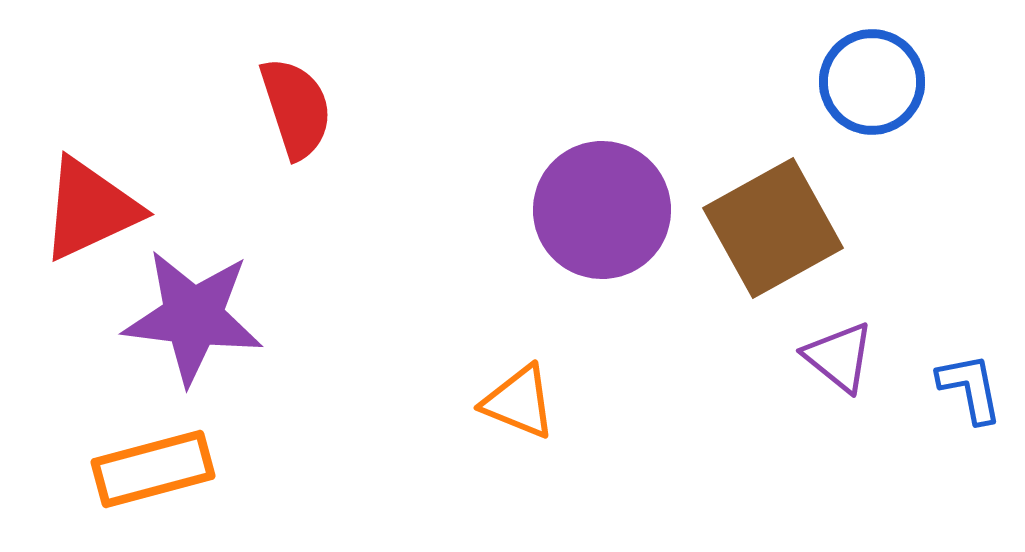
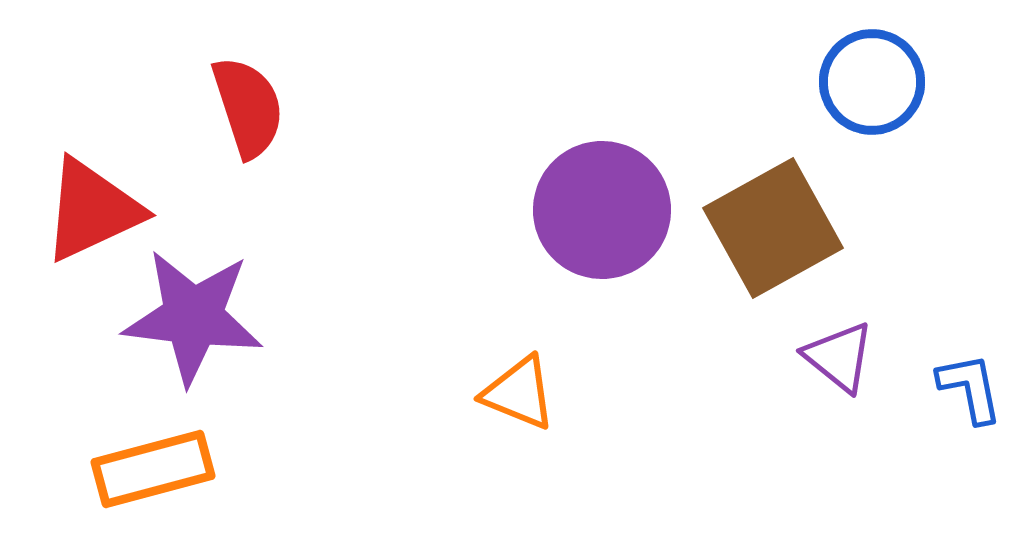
red semicircle: moved 48 px left, 1 px up
red triangle: moved 2 px right, 1 px down
orange triangle: moved 9 px up
